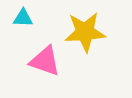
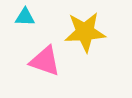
cyan triangle: moved 2 px right, 1 px up
